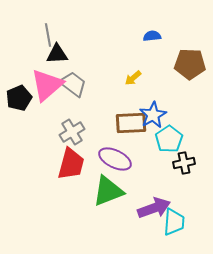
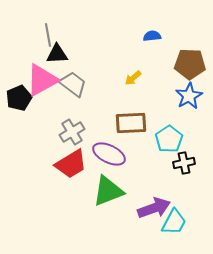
pink triangle: moved 5 px left, 5 px up; rotated 12 degrees clockwise
blue star: moved 36 px right, 19 px up
purple ellipse: moved 6 px left, 5 px up
red trapezoid: rotated 44 degrees clockwise
cyan trapezoid: rotated 24 degrees clockwise
